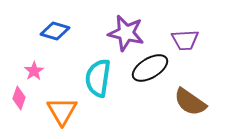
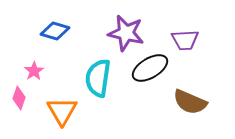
brown semicircle: rotated 12 degrees counterclockwise
